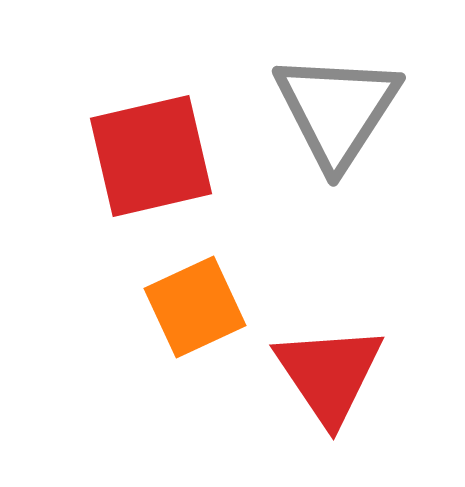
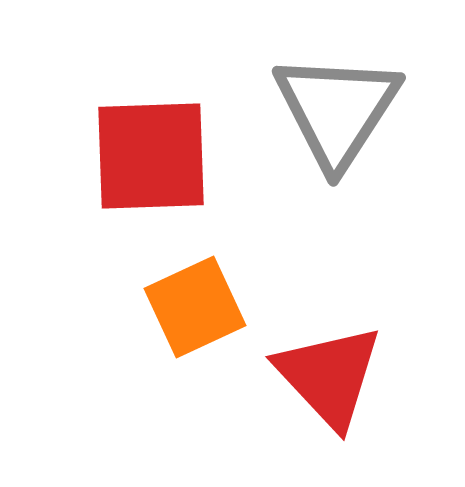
red square: rotated 11 degrees clockwise
red triangle: moved 2 px down; rotated 9 degrees counterclockwise
